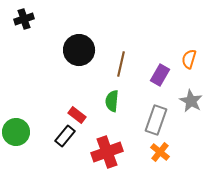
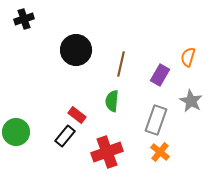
black circle: moved 3 px left
orange semicircle: moved 1 px left, 2 px up
